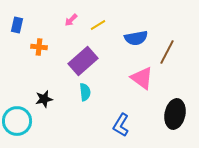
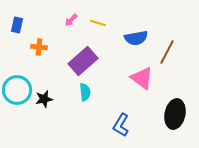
yellow line: moved 2 px up; rotated 49 degrees clockwise
cyan circle: moved 31 px up
